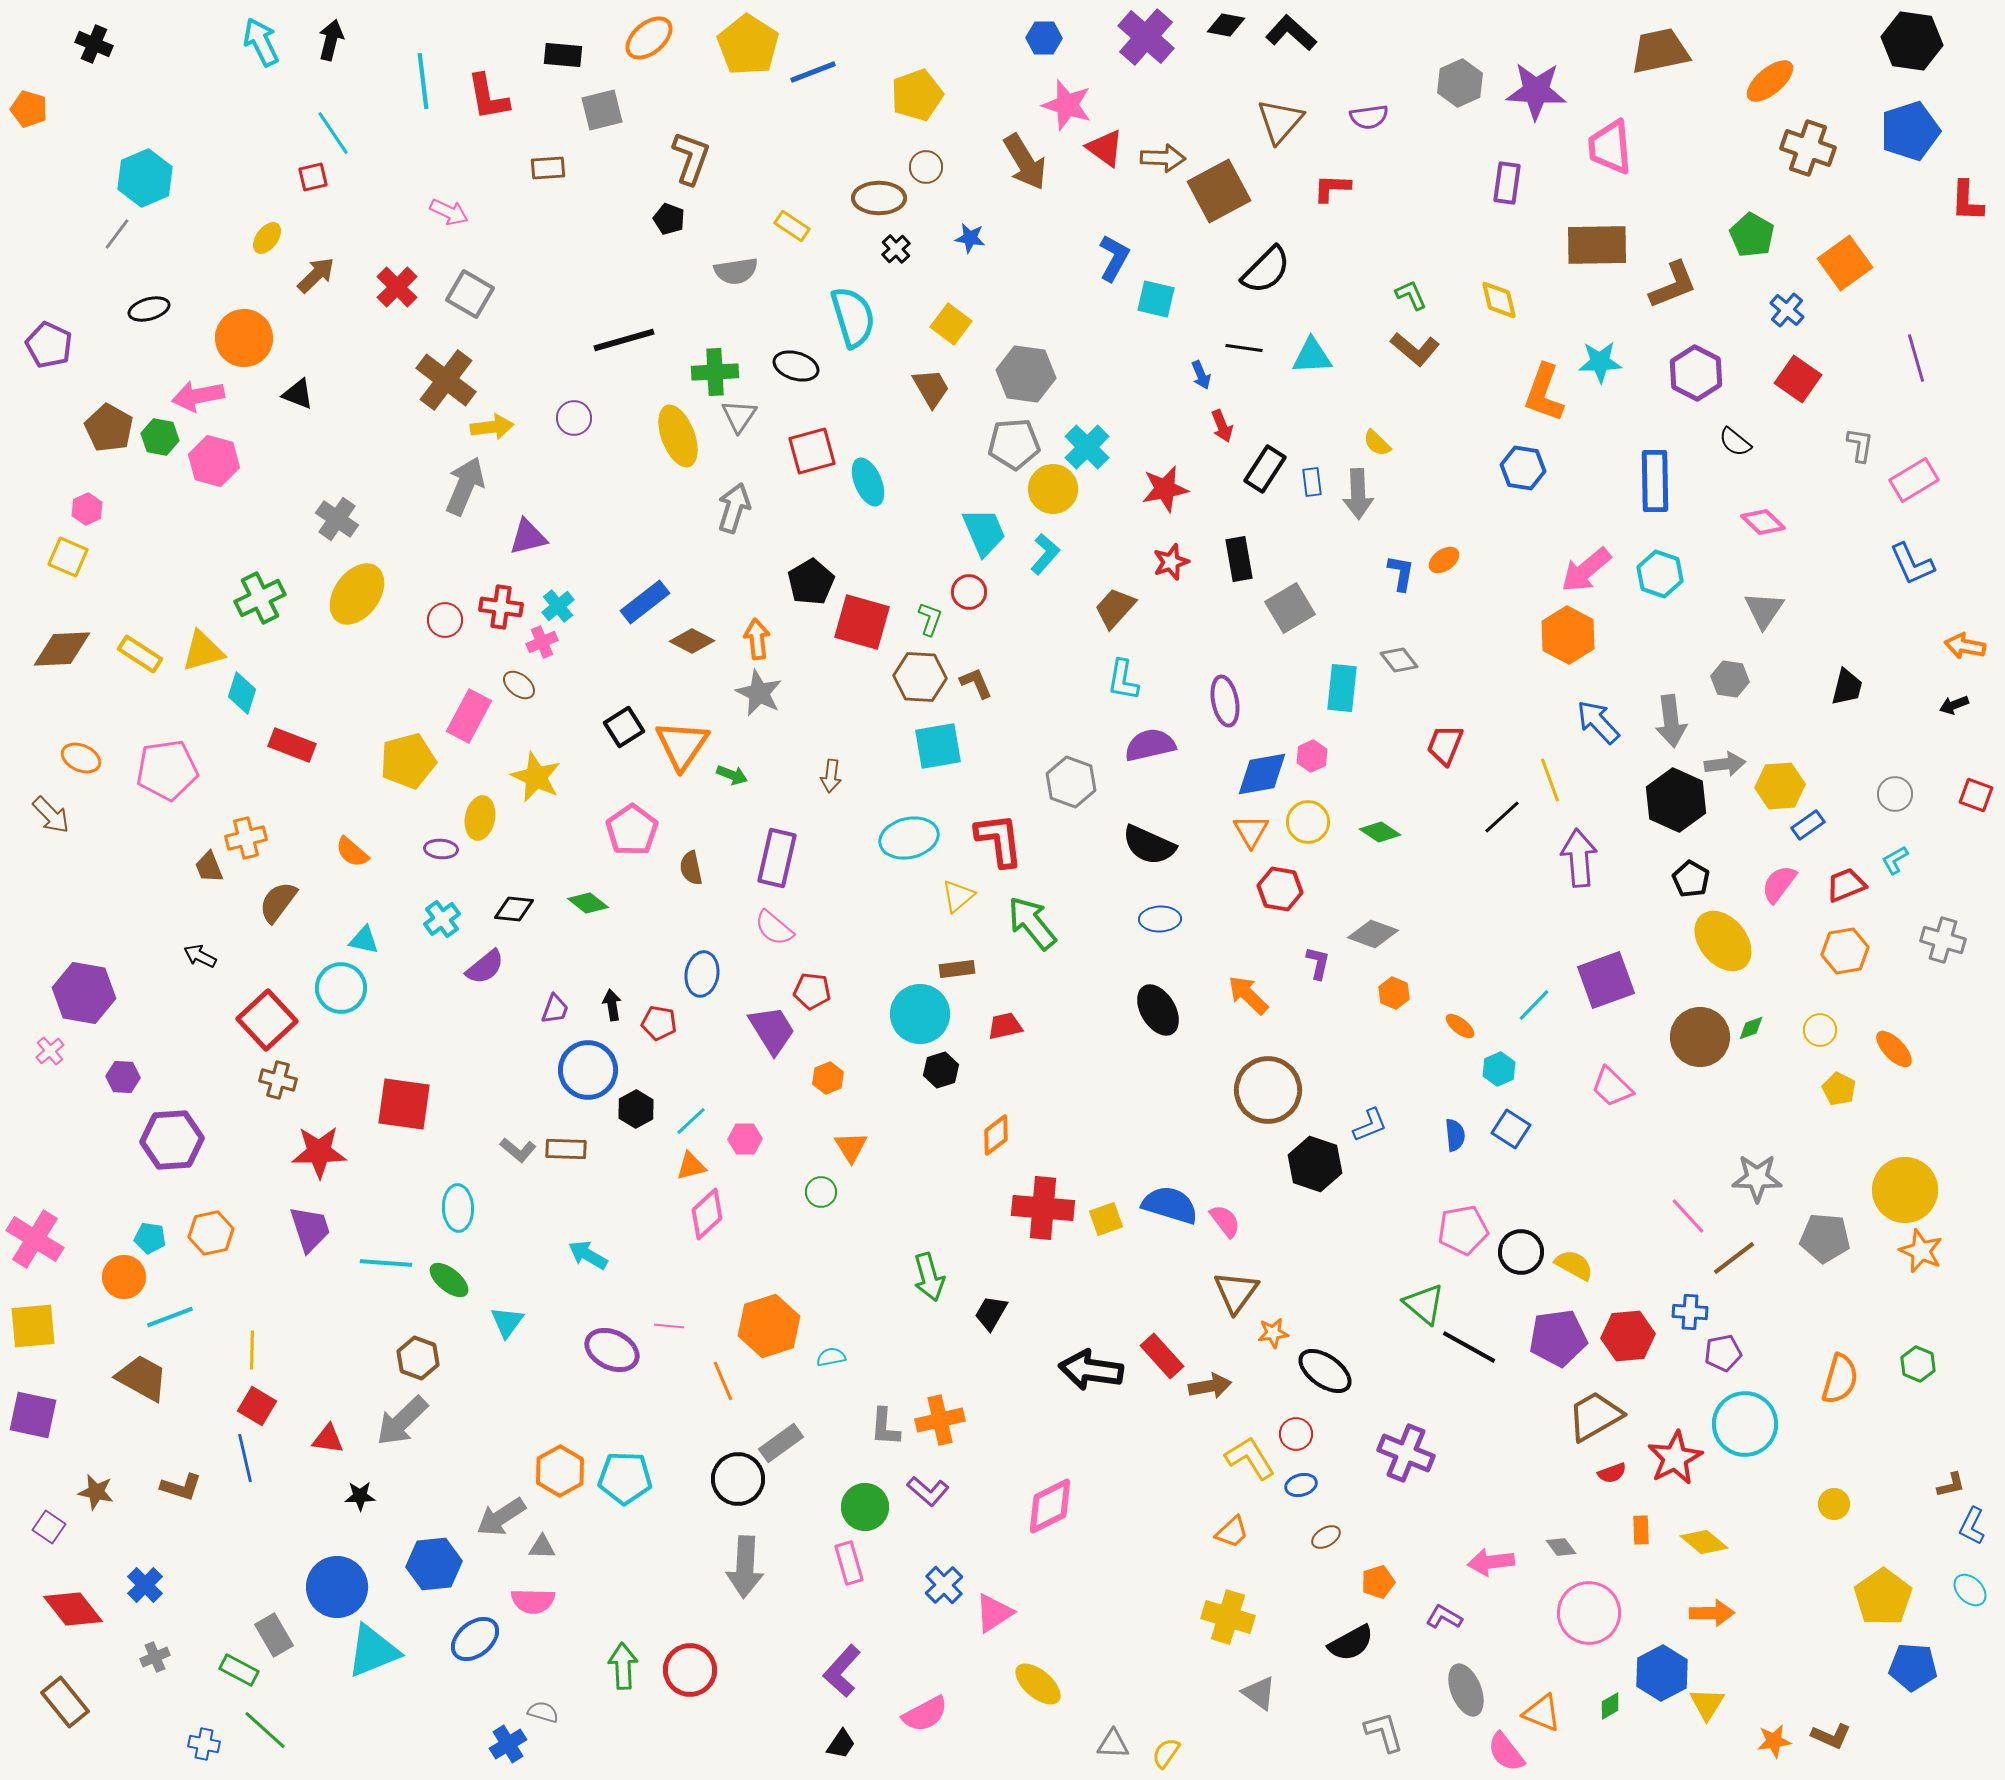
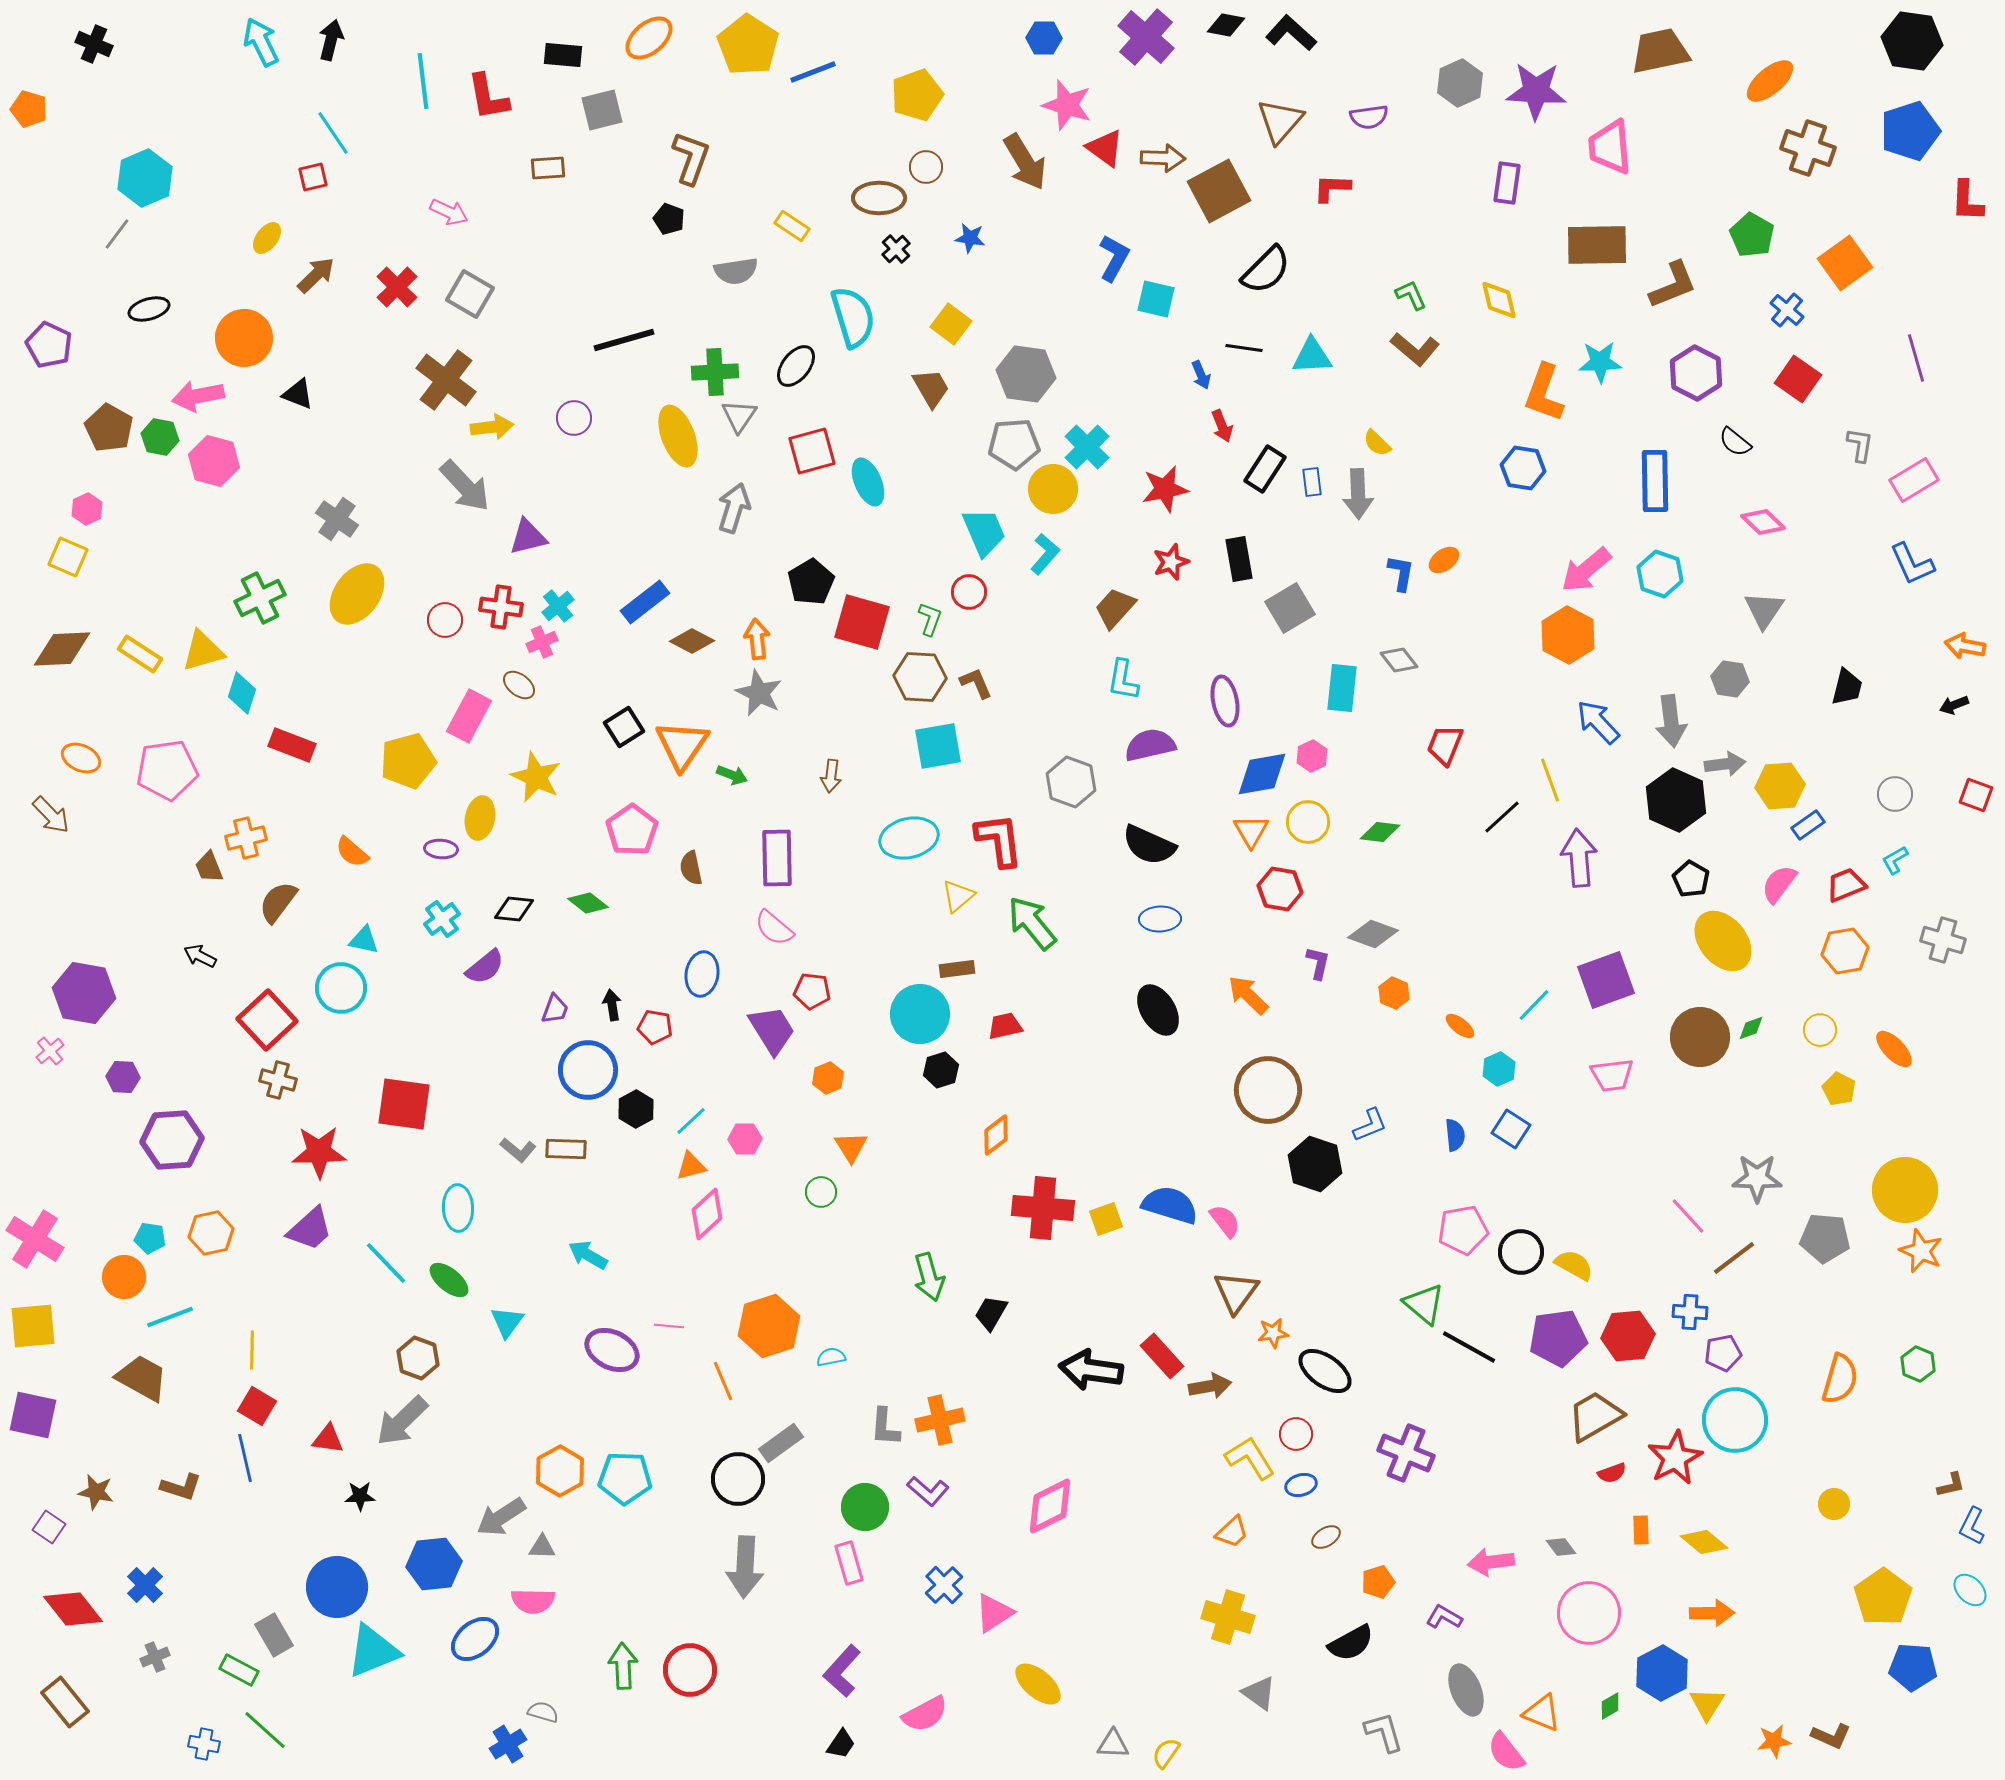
black ellipse at (796, 366): rotated 69 degrees counterclockwise
gray arrow at (465, 486): rotated 114 degrees clockwise
green diamond at (1380, 832): rotated 27 degrees counterclockwise
purple rectangle at (777, 858): rotated 14 degrees counterclockwise
red pentagon at (659, 1023): moved 4 px left, 4 px down
pink trapezoid at (1612, 1087): moved 12 px up; rotated 51 degrees counterclockwise
purple trapezoid at (310, 1229): rotated 66 degrees clockwise
cyan line at (386, 1263): rotated 42 degrees clockwise
cyan circle at (1745, 1424): moved 10 px left, 4 px up
